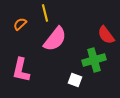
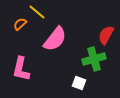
yellow line: moved 8 px left, 1 px up; rotated 36 degrees counterclockwise
red semicircle: rotated 66 degrees clockwise
green cross: moved 1 px up
pink L-shape: moved 1 px up
white square: moved 4 px right, 3 px down
